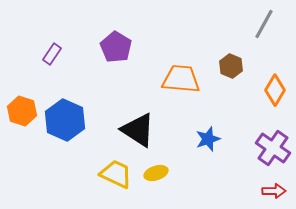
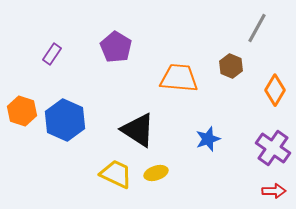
gray line: moved 7 px left, 4 px down
orange trapezoid: moved 2 px left, 1 px up
